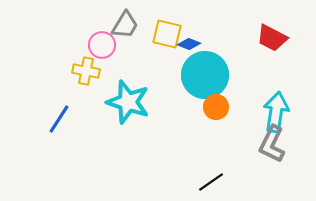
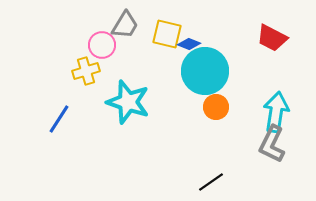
yellow cross: rotated 28 degrees counterclockwise
cyan circle: moved 4 px up
